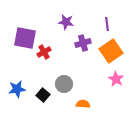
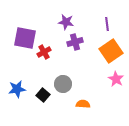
purple cross: moved 8 px left, 1 px up
gray circle: moved 1 px left
